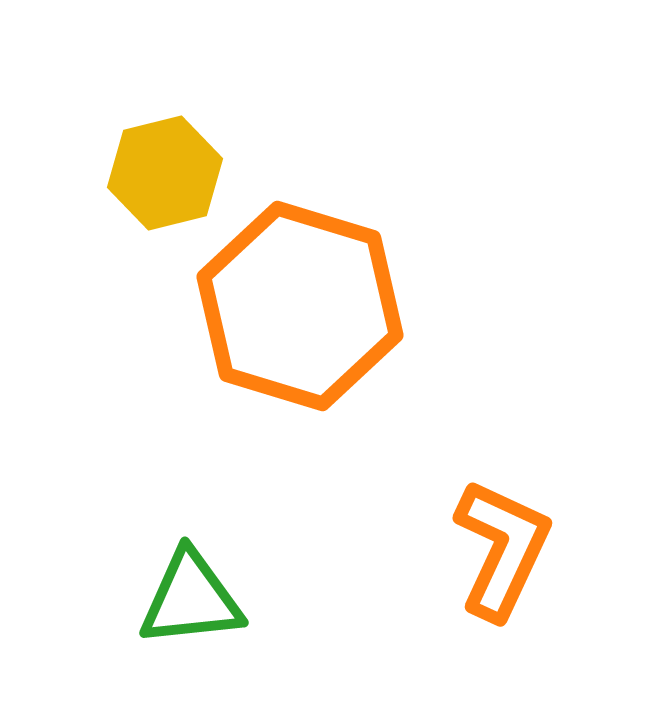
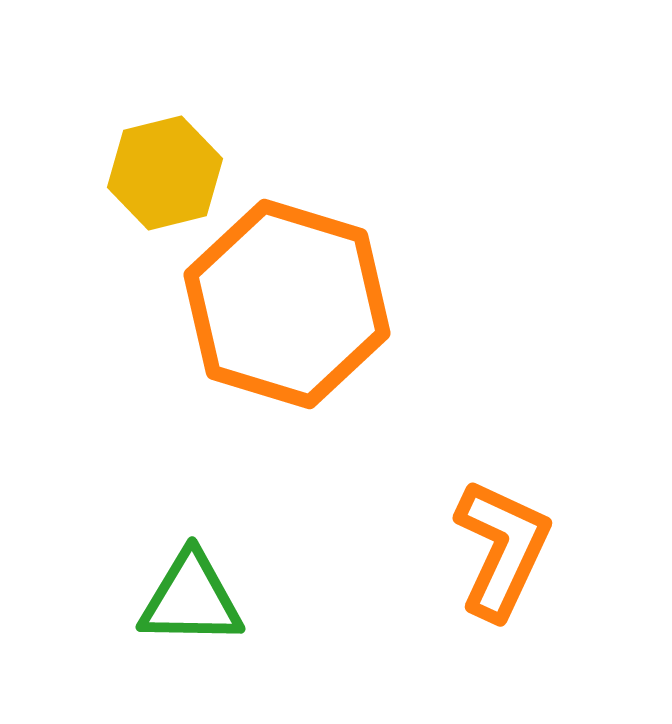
orange hexagon: moved 13 px left, 2 px up
green triangle: rotated 7 degrees clockwise
